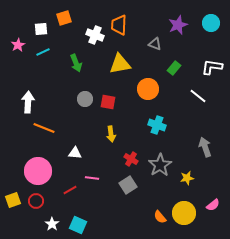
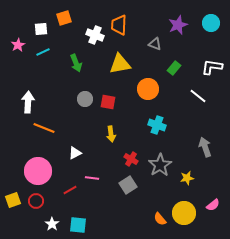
white triangle: rotated 32 degrees counterclockwise
orange semicircle: moved 2 px down
cyan square: rotated 18 degrees counterclockwise
